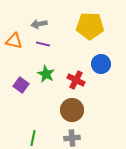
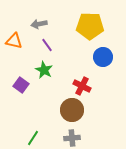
purple line: moved 4 px right, 1 px down; rotated 40 degrees clockwise
blue circle: moved 2 px right, 7 px up
green star: moved 2 px left, 4 px up
red cross: moved 6 px right, 6 px down
green line: rotated 21 degrees clockwise
